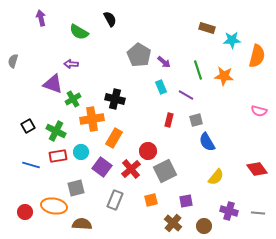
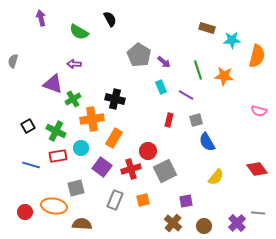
purple arrow at (71, 64): moved 3 px right
cyan circle at (81, 152): moved 4 px up
red cross at (131, 169): rotated 24 degrees clockwise
orange square at (151, 200): moved 8 px left
purple cross at (229, 211): moved 8 px right, 12 px down; rotated 30 degrees clockwise
